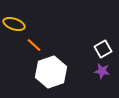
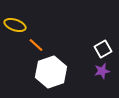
yellow ellipse: moved 1 px right, 1 px down
orange line: moved 2 px right
purple star: rotated 21 degrees counterclockwise
